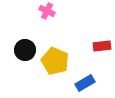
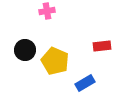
pink cross: rotated 35 degrees counterclockwise
